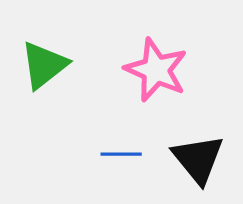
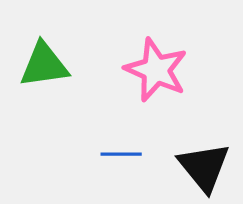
green triangle: rotated 30 degrees clockwise
black triangle: moved 6 px right, 8 px down
